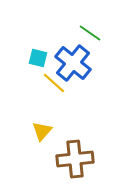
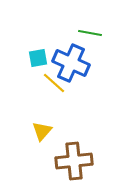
green line: rotated 25 degrees counterclockwise
cyan square: rotated 24 degrees counterclockwise
blue cross: moved 2 px left; rotated 15 degrees counterclockwise
brown cross: moved 1 px left, 2 px down
